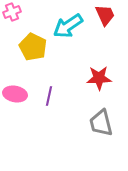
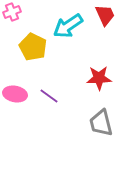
purple line: rotated 66 degrees counterclockwise
